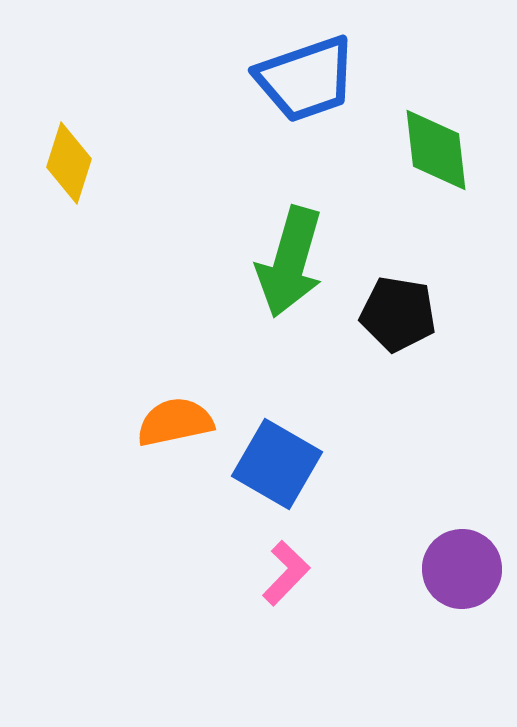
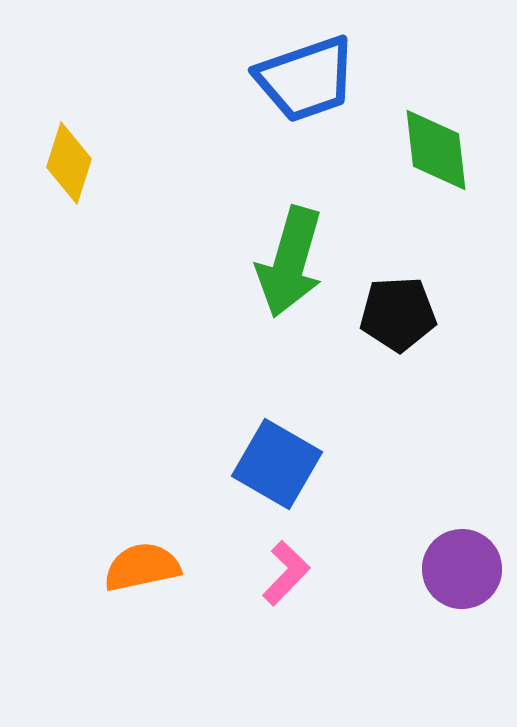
black pentagon: rotated 12 degrees counterclockwise
orange semicircle: moved 33 px left, 145 px down
